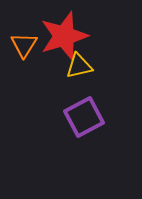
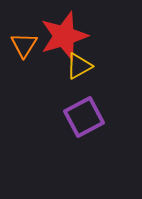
yellow triangle: rotated 16 degrees counterclockwise
